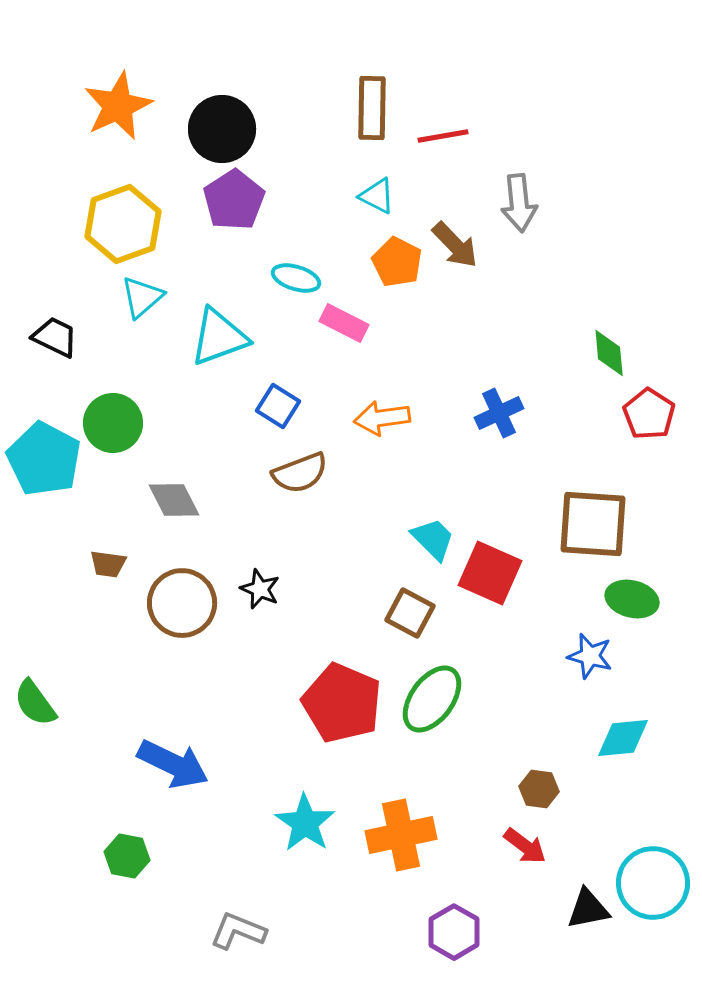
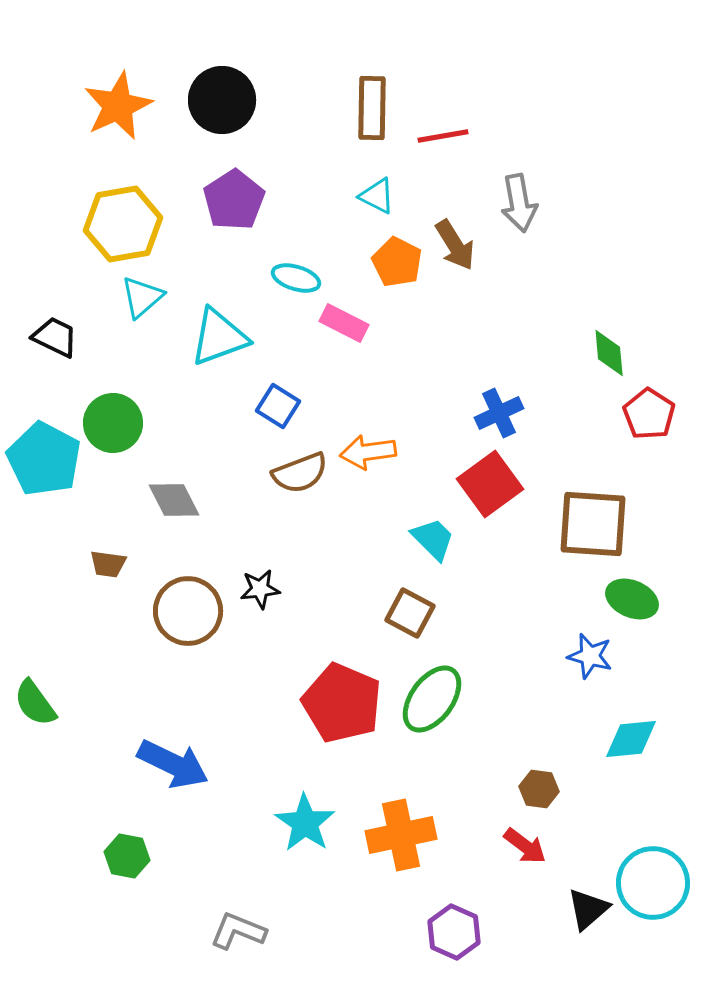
black circle at (222, 129): moved 29 px up
gray arrow at (519, 203): rotated 4 degrees counterclockwise
yellow hexagon at (123, 224): rotated 10 degrees clockwise
brown arrow at (455, 245): rotated 12 degrees clockwise
orange arrow at (382, 418): moved 14 px left, 34 px down
red square at (490, 573): moved 89 px up; rotated 30 degrees clockwise
black star at (260, 589): rotated 30 degrees counterclockwise
green ellipse at (632, 599): rotated 9 degrees clockwise
brown circle at (182, 603): moved 6 px right, 8 px down
cyan diamond at (623, 738): moved 8 px right, 1 px down
black triangle at (588, 909): rotated 30 degrees counterclockwise
purple hexagon at (454, 932): rotated 6 degrees counterclockwise
